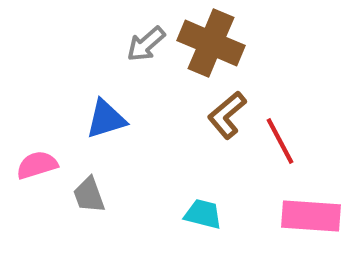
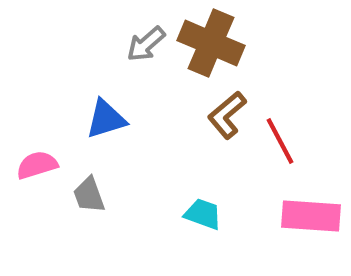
cyan trapezoid: rotated 6 degrees clockwise
